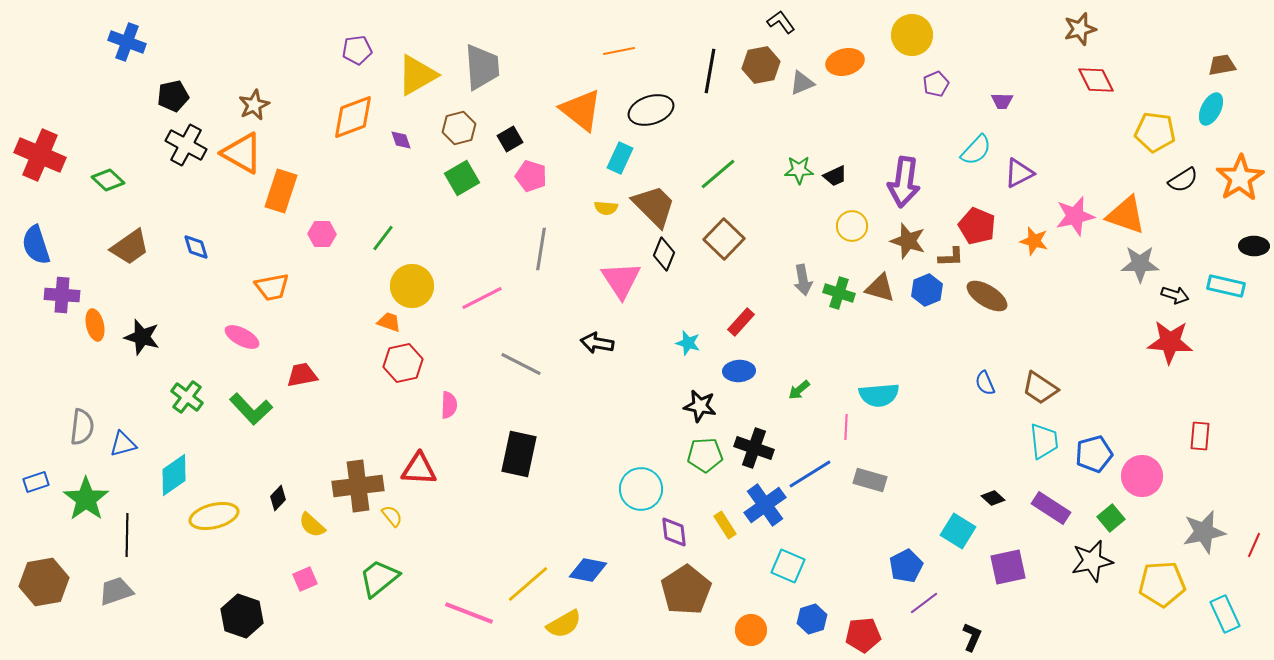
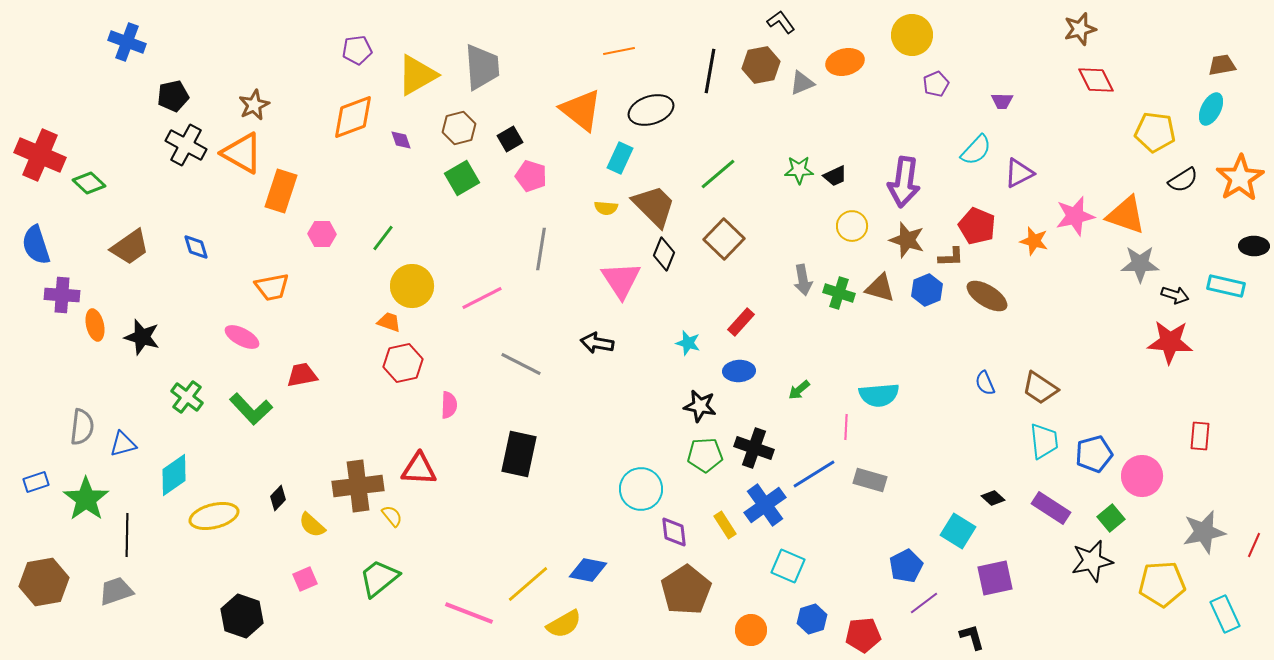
green diamond at (108, 180): moved 19 px left, 3 px down
brown star at (908, 241): moved 1 px left, 1 px up
blue line at (810, 474): moved 4 px right
purple square at (1008, 567): moved 13 px left, 11 px down
black L-shape at (972, 637): rotated 40 degrees counterclockwise
